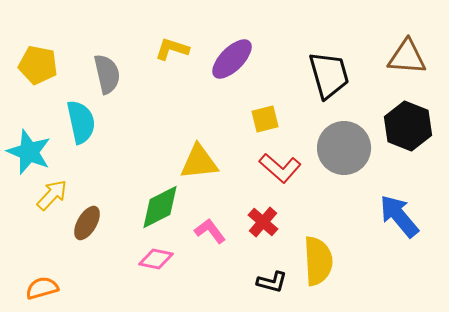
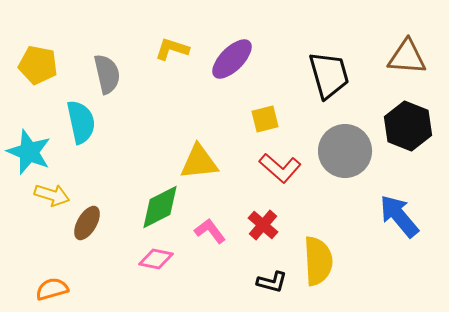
gray circle: moved 1 px right, 3 px down
yellow arrow: rotated 64 degrees clockwise
red cross: moved 3 px down
orange semicircle: moved 10 px right, 1 px down
